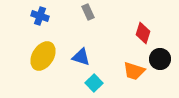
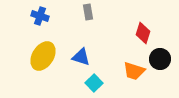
gray rectangle: rotated 14 degrees clockwise
